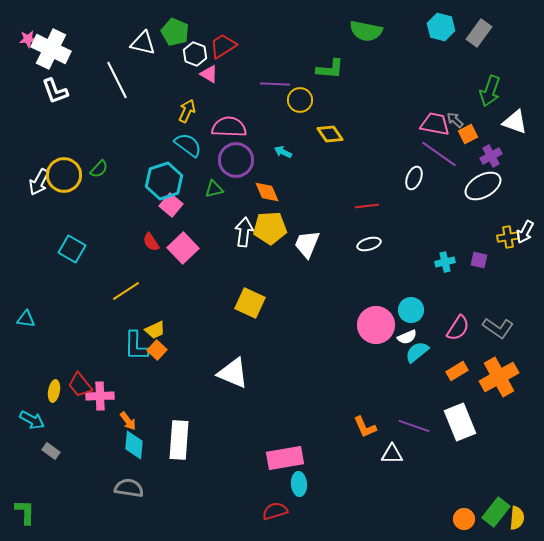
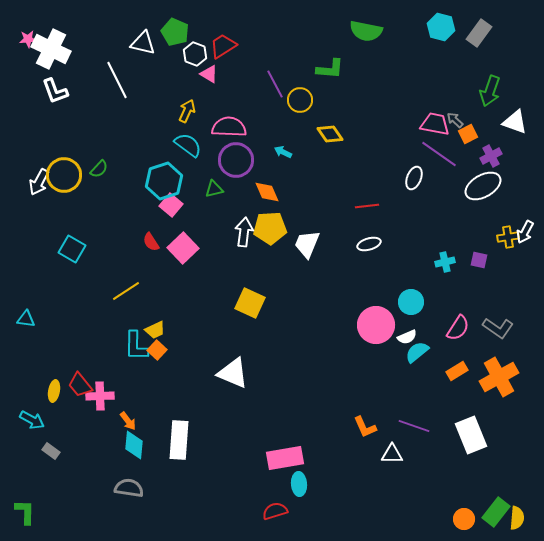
purple line at (275, 84): rotated 60 degrees clockwise
cyan circle at (411, 310): moved 8 px up
white rectangle at (460, 422): moved 11 px right, 13 px down
